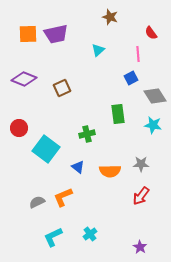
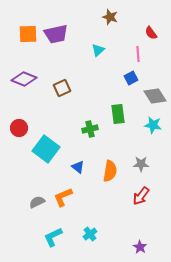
green cross: moved 3 px right, 5 px up
orange semicircle: rotated 80 degrees counterclockwise
